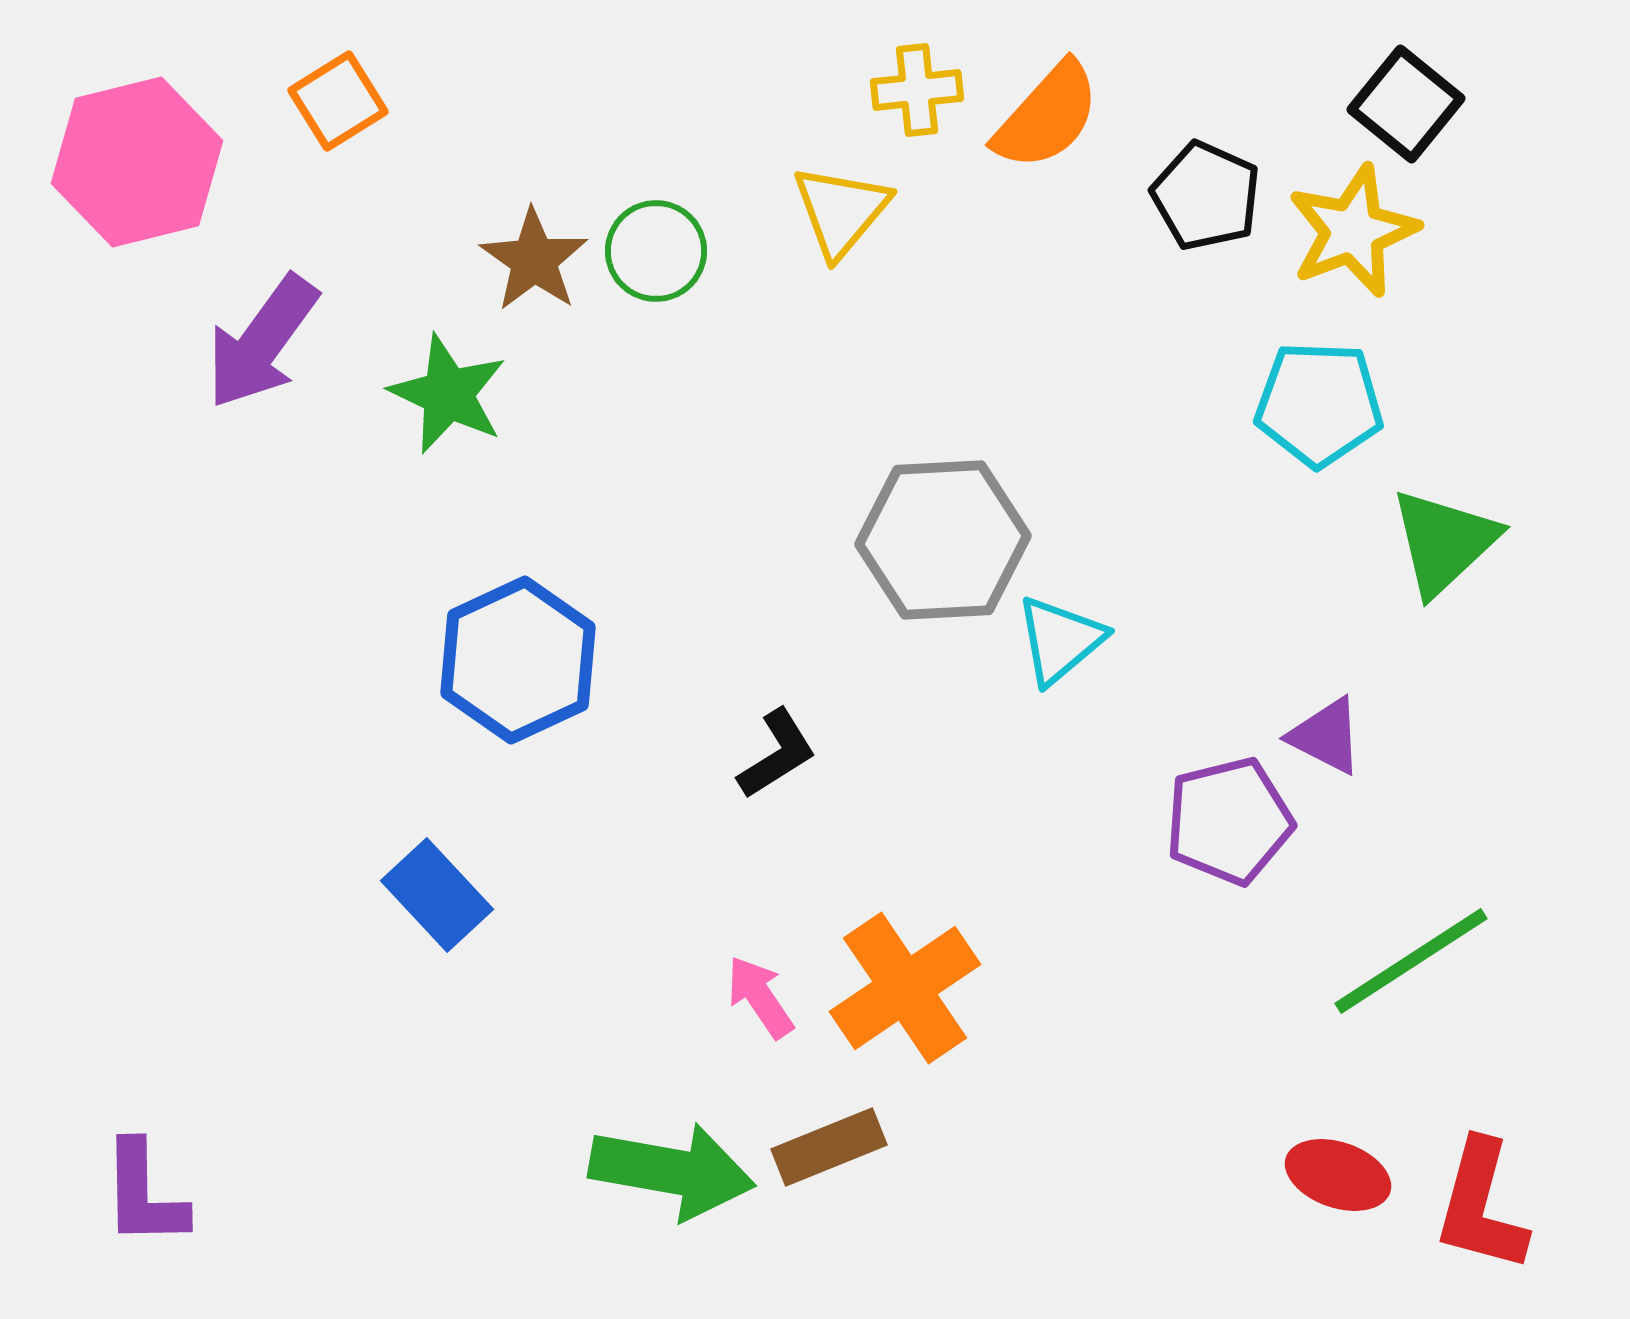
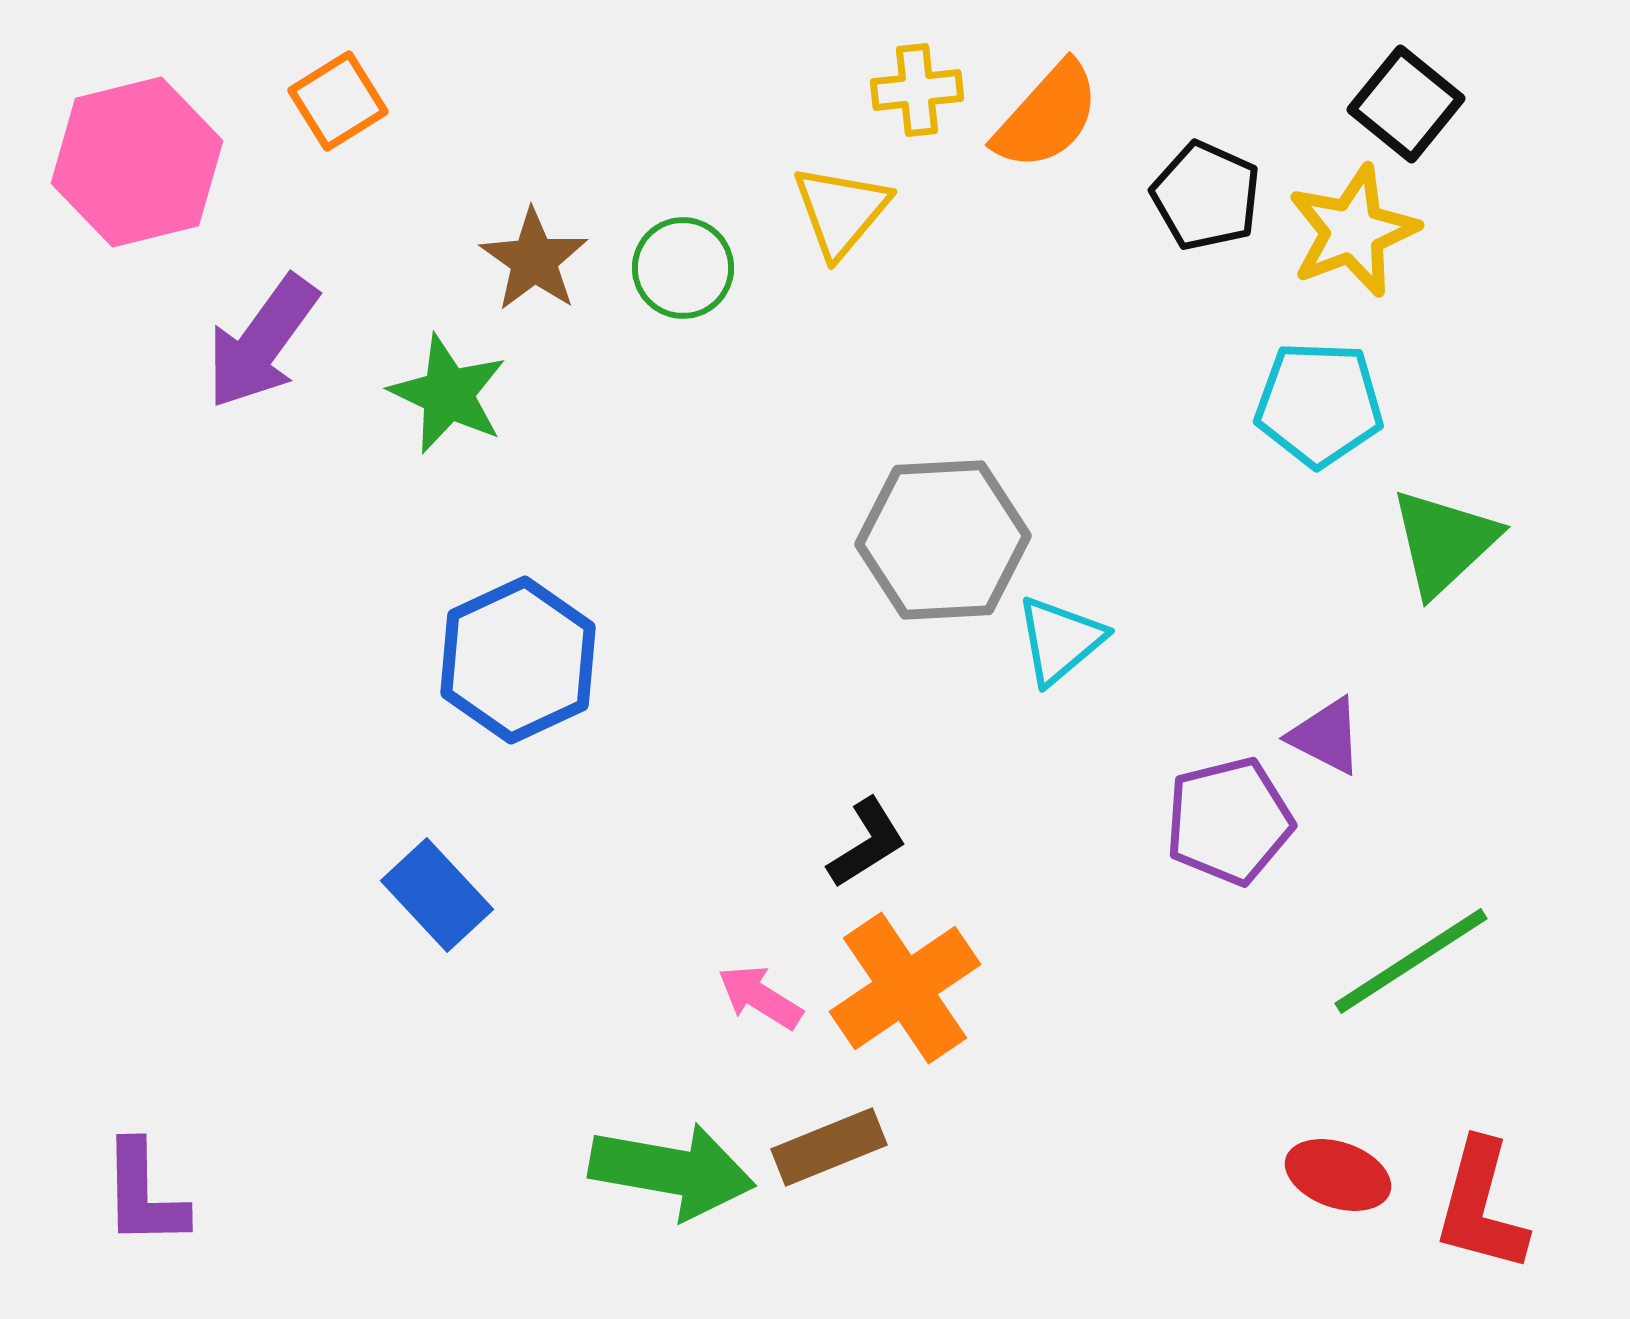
green circle: moved 27 px right, 17 px down
black L-shape: moved 90 px right, 89 px down
pink arrow: rotated 24 degrees counterclockwise
